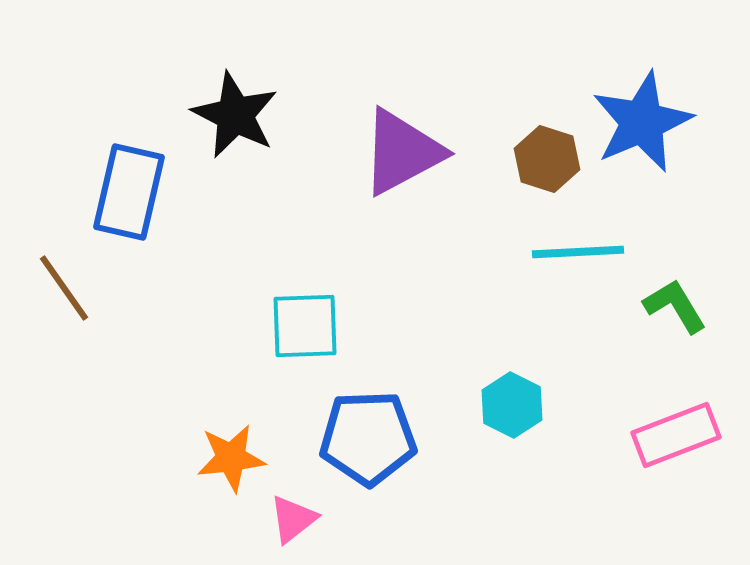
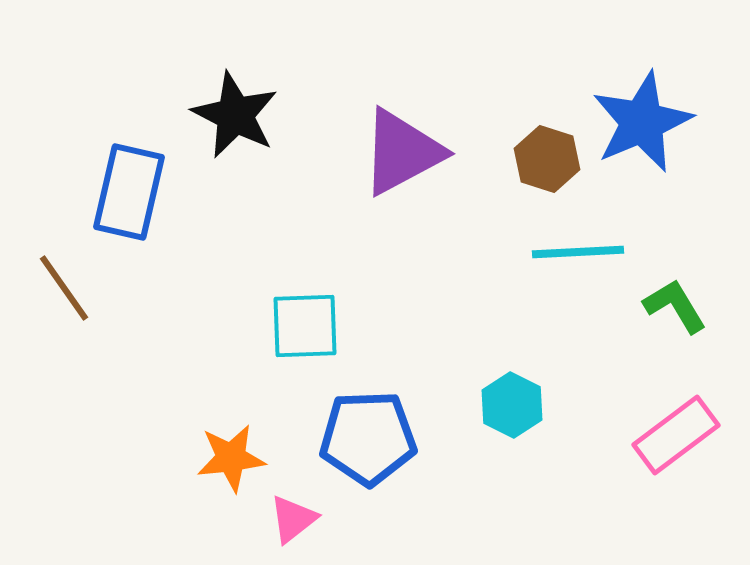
pink rectangle: rotated 16 degrees counterclockwise
